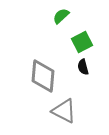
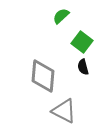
green square: rotated 25 degrees counterclockwise
